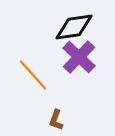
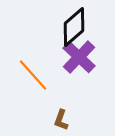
black diamond: rotated 33 degrees counterclockwise
brown L-shape: moved 5 px right
